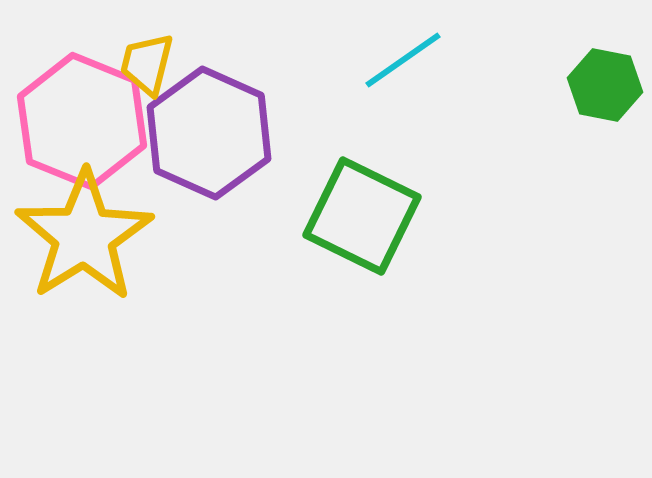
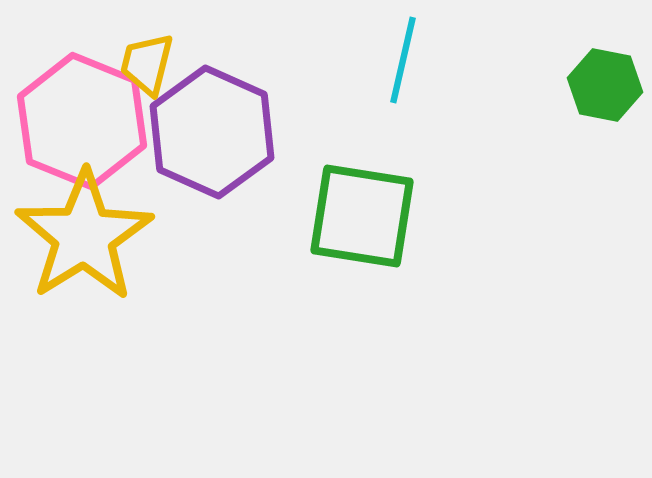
cyan line: rotated 42 degrees counterclockwise
purple hexagon: moved 3 px right, 1 px up
green square: rotated 17 degrees counterclockwise
